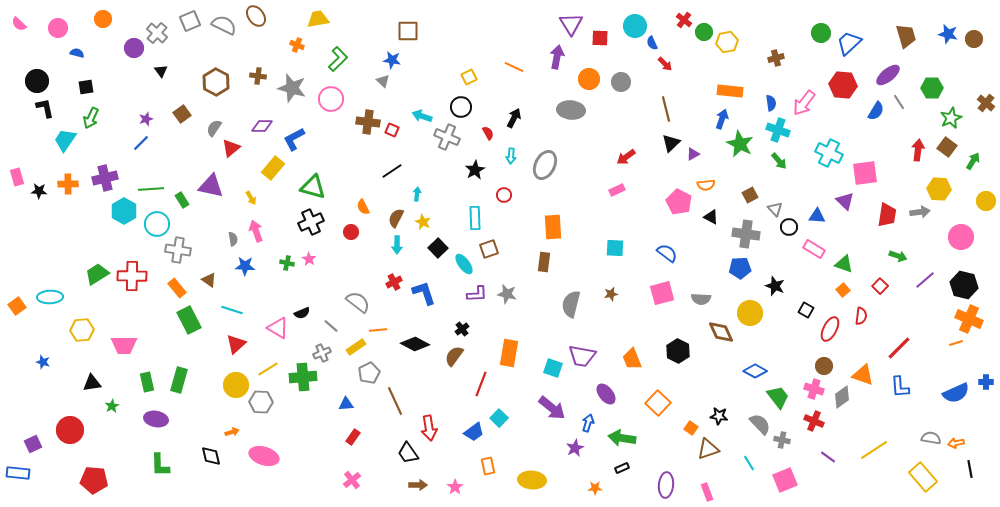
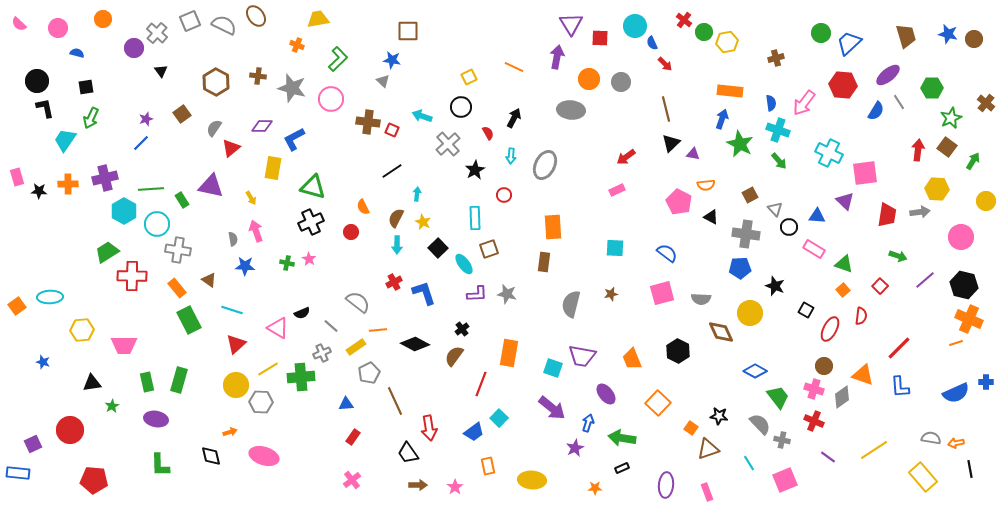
gray cross at (447, 137): moved 1 px right, 7 px down; rotated 25 degrees clockwise
purple triangle at (693, 154): rotated 40 degrees clockwise
yellow rectangle at (273, 168): rotated 30 degrees counterclockwise
yellow hexagon at (939, 189): moved 2 px left
green trapezoid at (97, 274): moved 10 px right, 22 px up
green cross at (303, 377): moved 2 px left
orange arrow at (232, 432): moved 2 px left
